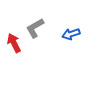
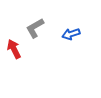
red arrow: moved 6 px down
